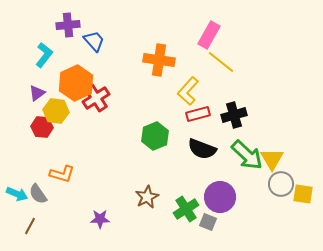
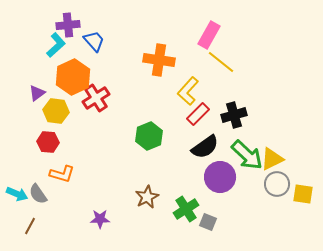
cyan L-shape: moved 12 px right, 10 px up; rotated 10 degrees clockwise
orange hexagon: moved 3 px left, 6 px up
red rectangle: rotated 30 degrees counterclockwise
red hexagon: moved 6 px right, 15 px down
green hexagon: moved 6 px left
black semicircle: moved 3 px right, 2 px up; rotated 56 degrees counterclockwise
yellow triangle: rotated 35 degrees clockwise
gray circle: moved 4 px left
purple circle: moved 20 px up
